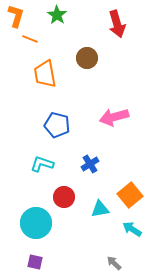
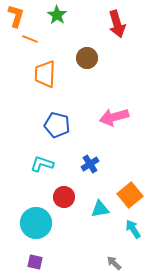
orange trapezoid: rotated 12 degrees clockwise
cyan arrow: moved 1 px right; rotated 24 degrees clockwise
